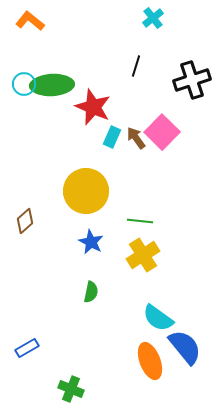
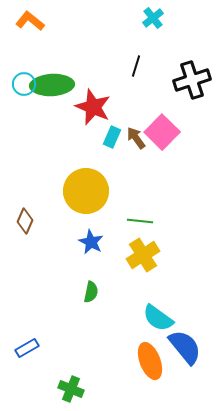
brown diamond: rotated 25 degrees counterclockwise
